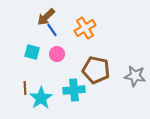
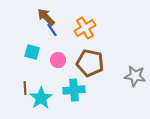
brown arrow: rotated 90 degrees clockwise
pink circle: moved 1 px right, 6 px down
brown pentagon: moved 6 px left, 7 px up
